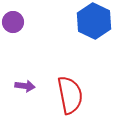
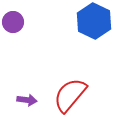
purple arrow: moved 2 px right, 14 px down
red semicircle: rotated 129 degrees counterclockwise
